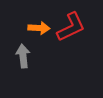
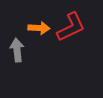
gray arrow: moved 6 px left, 6 px up
